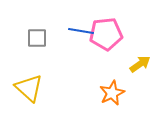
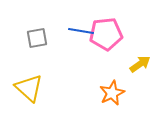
gray square: rotated 10 degrees counterclockwise
